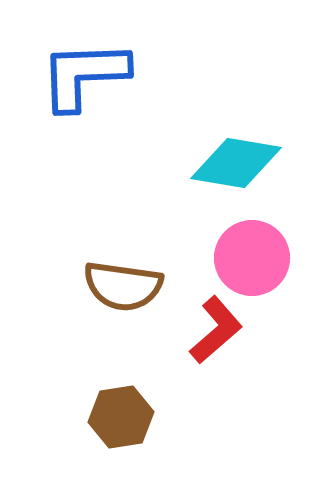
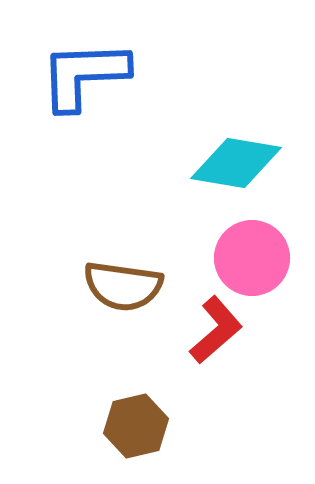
brown hexagon: moved 15 px right, 9 px down; rotated 4 degrees counterclockwise
